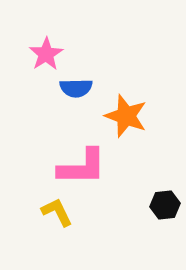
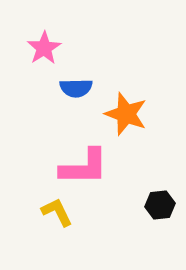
pink star: moved 2 px left, 6 px up
orange star: moved 2 px up
pink L-shape: moved 2 px right
black hexagon: moved 5 px left
